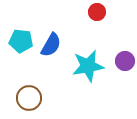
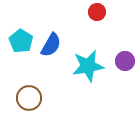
cyan pentagon: rotated 25 degrees clockwise
